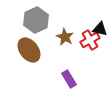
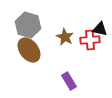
gray hexagon: moved 8 px left, 5 px down; rotated 20 degrees counterclockwise
red cross: rotated 24 degrees clockwise
purple rectangle: moved 2 px down
